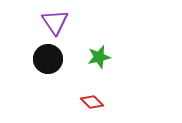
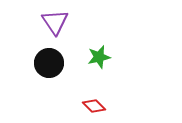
black circle: moved 1 px right, 4 px down
red diamond: moved 2 px right, 4 px down
